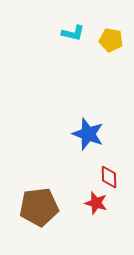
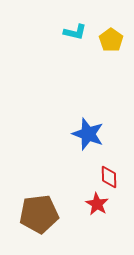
cyan L-shape: moved 2 px right, 1 px up
yellow pentagon: rotated 25 degrees clockwise
red star: moved 1 px right, 1 px down; rotated 15 degrees clockwise
brown pentagon: moved 7 px down
